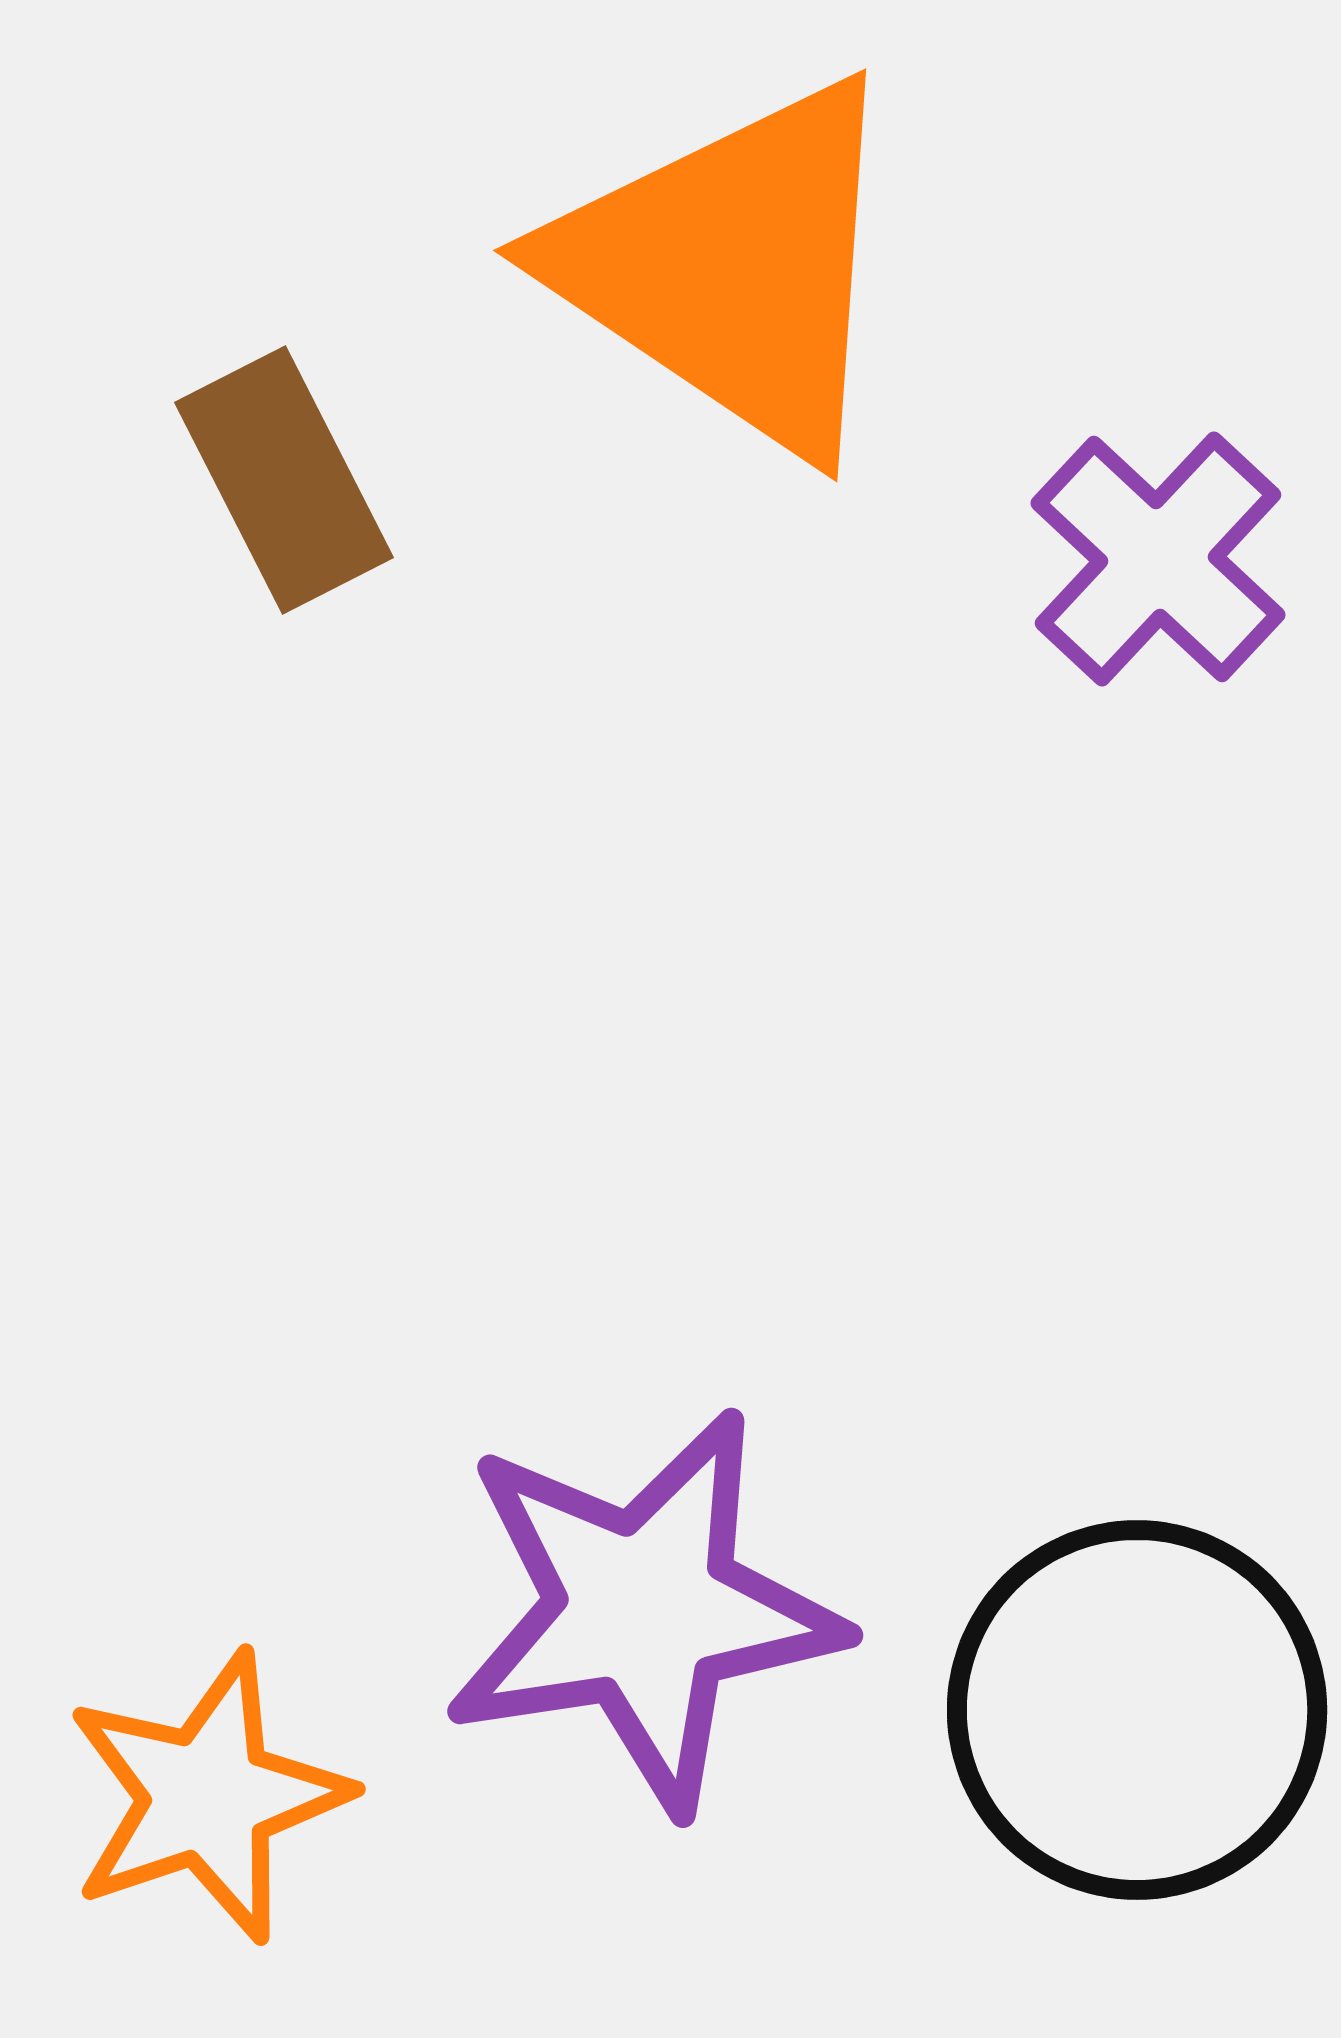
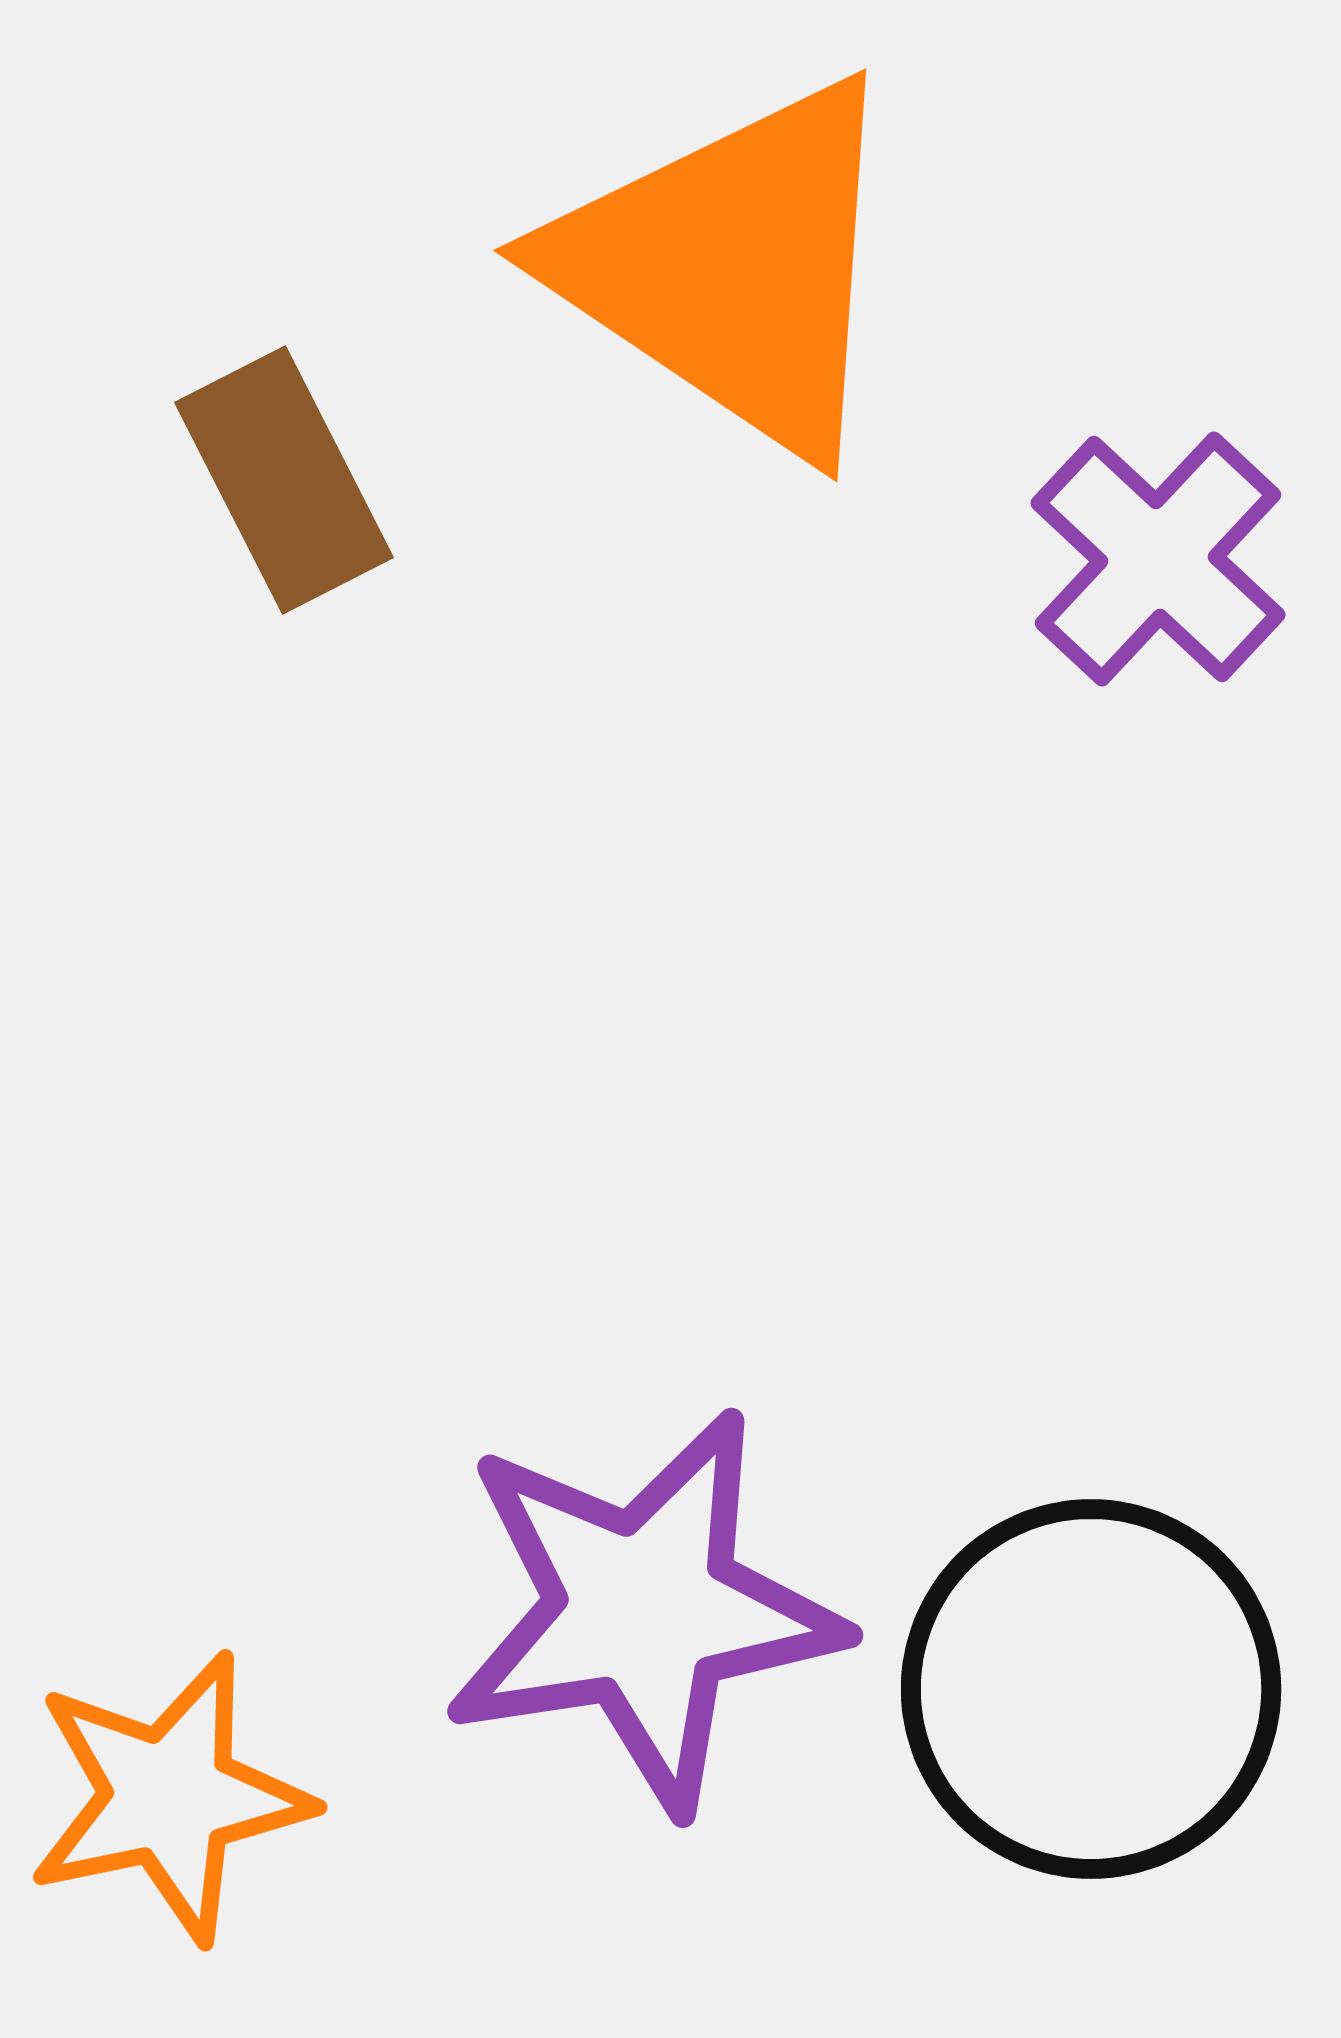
black circle: moved 46 px left, 21 px up
orange star: moved 38 px left; rotated 7 degrees clockwise
